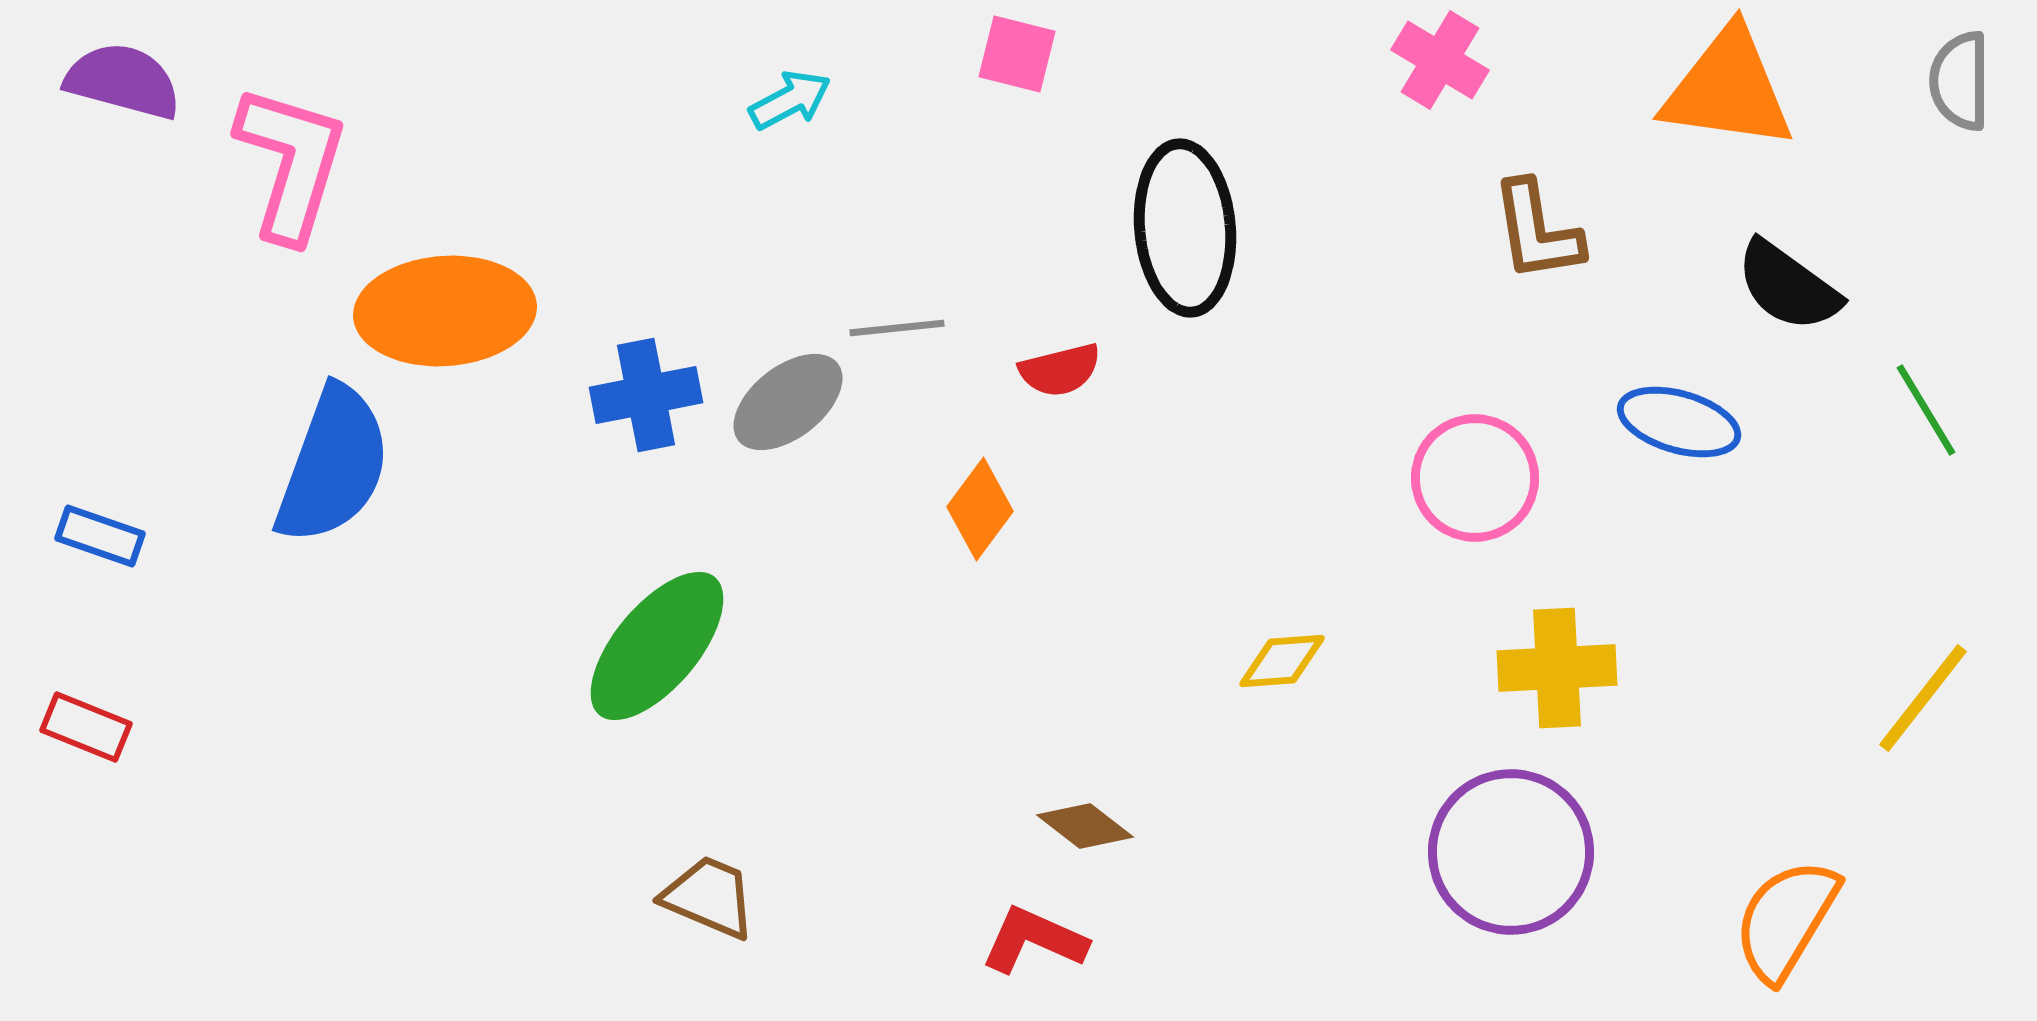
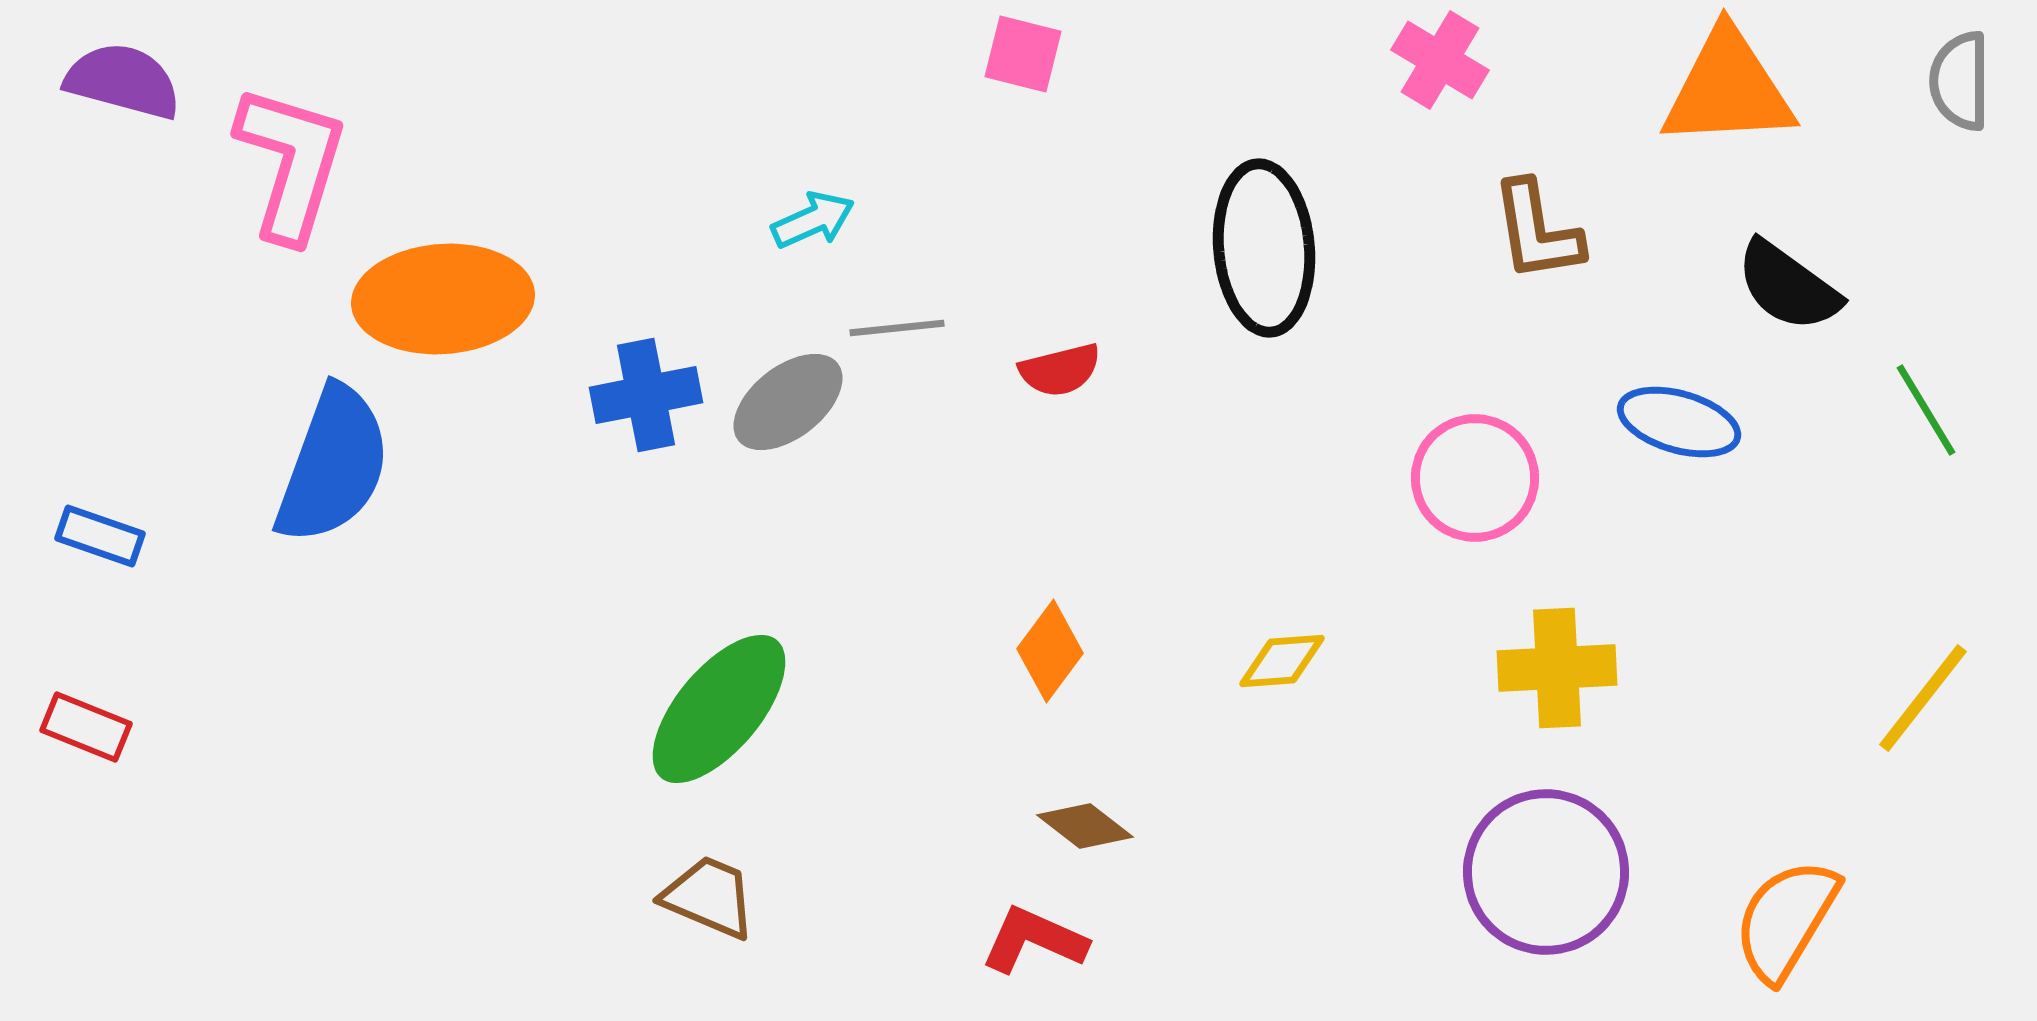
pink square: moved 6 px right
orange triangle: rotated 11 degrees counterclockwise
cyan arrow: moved 23 px right, 120 px down; rotated 4 degrees clockwise
black ellipse: moved 79 px right, 20 px down
orange ellipse: moved 2 px left, 12 px up
orange diamond: moved 70 px right, 142 px down
green ellipse: moved 62 px right, 63 px down
purple circle: moved 35 px right, 20 px down
